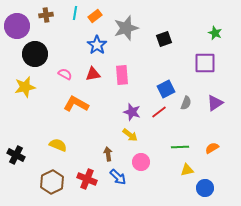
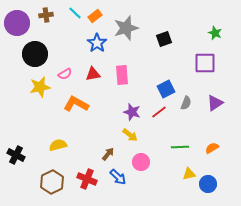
cyan line: rotated 56 degrees counterclockwise
purple circle: moved 3 px up
blue star: moved 2 px up
pink semicircle: rotated 120 degrees clockwise
yellow star: moved 15 px right
yellow semicircle: rotated 36 degrees counterclockwise
brown arrow: rotated 48 degrees clockwise
yellow triangle: moved 2 px right, 4 px down
blue circle: moved 3 px right, 4 px up
